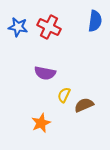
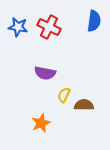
blue semicircle: moved 1 px left
brown semicircle: rotated 24 degrees clockwise
